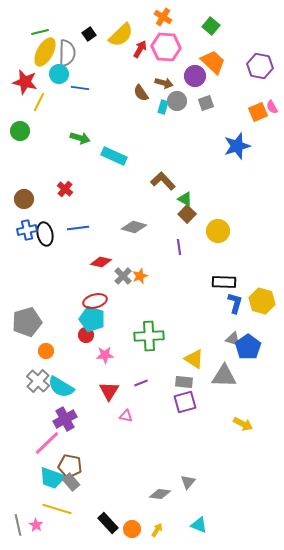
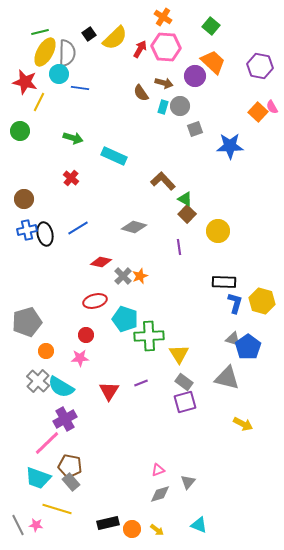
yellow semicircle at (121, 35): moved 6 px left, 3 px down
gray circle at (177, 101): moved 3 px right, 5 px down
gray square at (206, 103): moved 11 px left, 26 px down
orange square at (258, 112): rotated 24 degrees counterclockwise
green arrow at (80, 138): moved 7 px left
blue star at (237, 146): moved 7 px left; rotated 16 degrees clockwise
red cross at (65, 189): moved 6 px right, 11 px up
blue line at (78, 228): rotated 25 degrees counterclockwise
cyan pentagon at (92, 319): moved 33 px right
pink star at (105, 355): moved 25 px left, 3 px down
yellow triangle at (194, 359): moved 15 px left, 5 px up; rotated 25 degrees clockwise
gray triangle at (224, 376): moved 3 px right, 2 px down; rotated 12 degrees clockwise
gray rectangle at (184, 382): rotated 30 degrees clockwise
pink triangle at (126, 416): moved 32 px right, 54 px down; rotated 32 degrees counterclockwise
cyan trapezoid at (52, 478): moved 14 px left
gray diamond at (160, 494): rotated 25 degrees counterclockwise
black rectangle at (108, 523): rotated 60 degrees counterclockwise
gray line at (18, 525): rotated 15 degrees counterclockwise
pink star at (36, 525): rotated 24 degrees counterclockwise
yellow arrow at (157, 530): rotated 96 degrees clockwise
